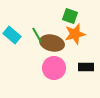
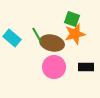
green square: moved 2 px right, 3 px down
cyan rectangle: moved 3 px down
pink circle: moved 1 px up
